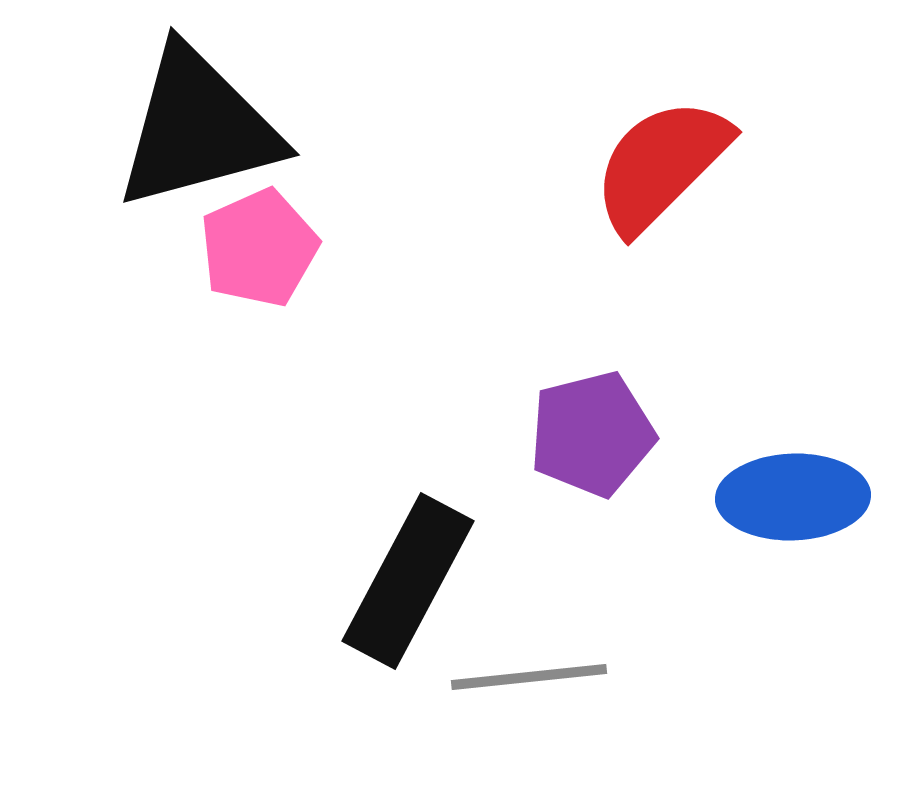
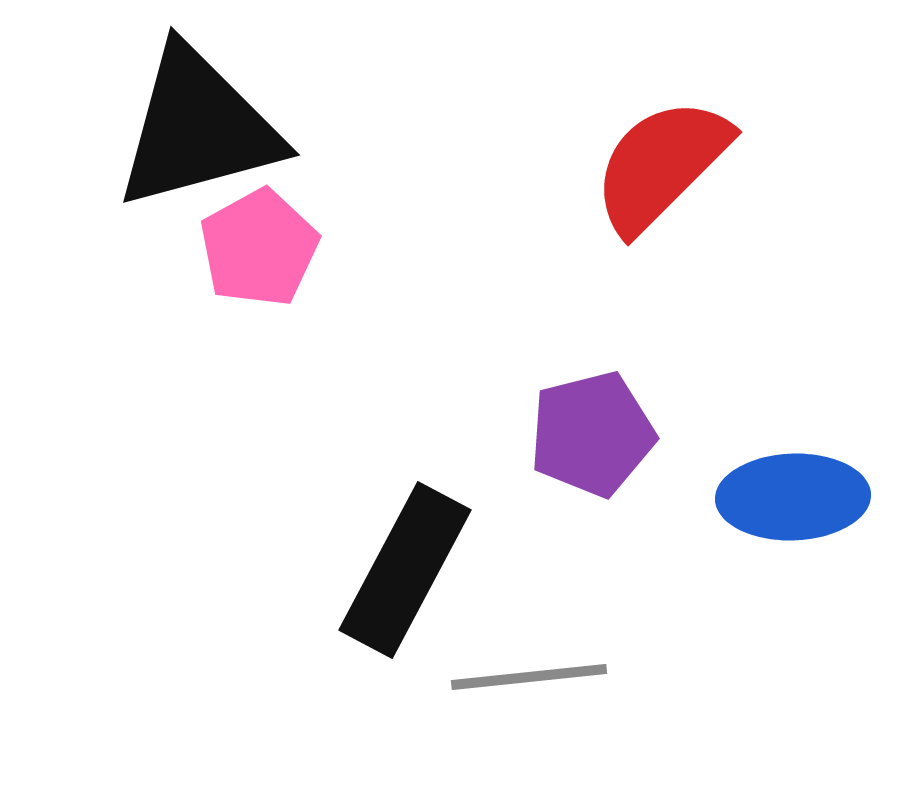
pink pentagon: rotated 5 degrees counterclockwise
black rectangle: moved 3 px left, 11 px up
